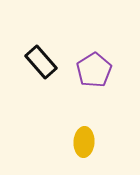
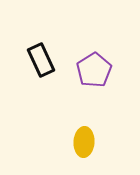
black rectangle: moved 2 px up; rotated 16 degrees clockwise
